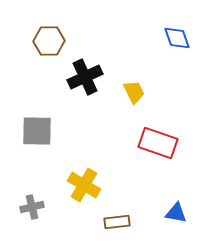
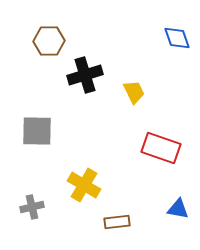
black cross: moved 2 px up; rotated 8 degrees clockwise
red rectangle: moved 3 px right, 5 px down
blue triangle: moved 2 px right, 4 px up
